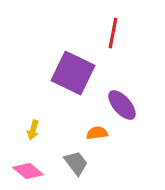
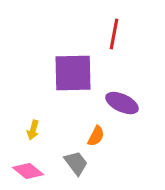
red line: moved 1 px right, 1 px down
purple square: rotated 27 degrees counterclockwise
purple ellipse: moved 2 px up; rotated 24 degrees counterclockwise
orange semicircle: moved 1 px left, 3 px down; rotated 125 degrees clockwise
